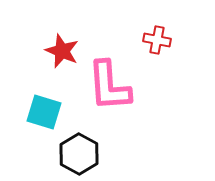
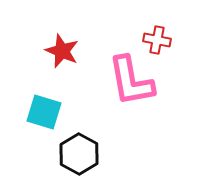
pink L-shape: moved 22 px right, 5 px up; rotated 6 degrees counterclockwise
